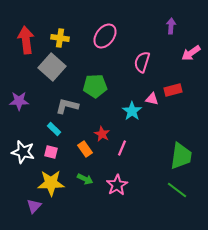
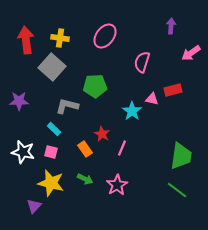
yellow star: rotated 16 degrees clockwise
